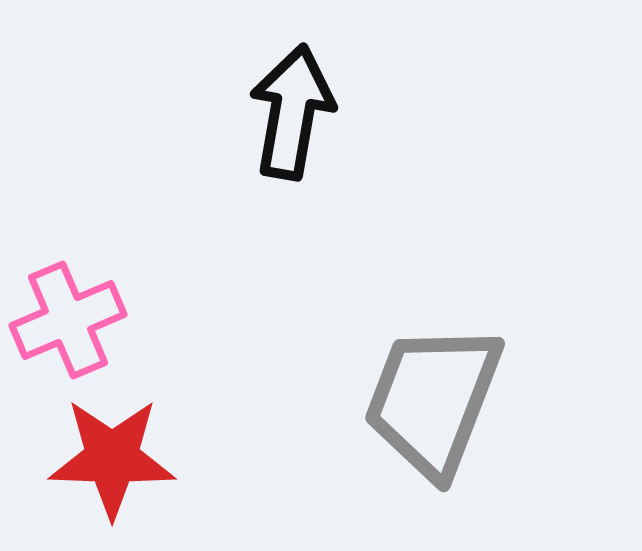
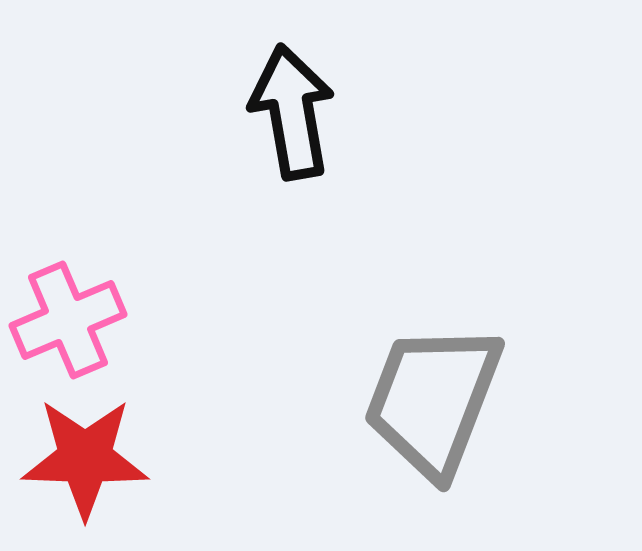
black arrow: rotated 20 degrees counterclockwise
red star: moved 27 px left
